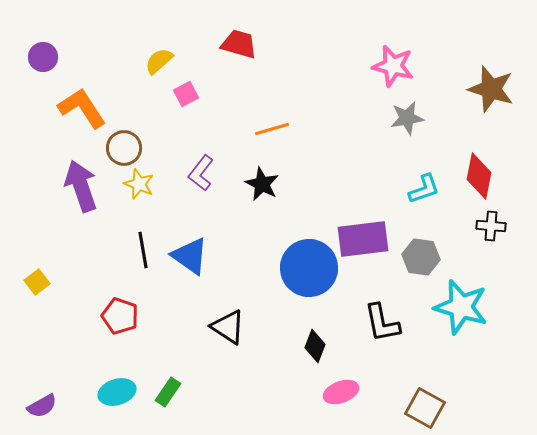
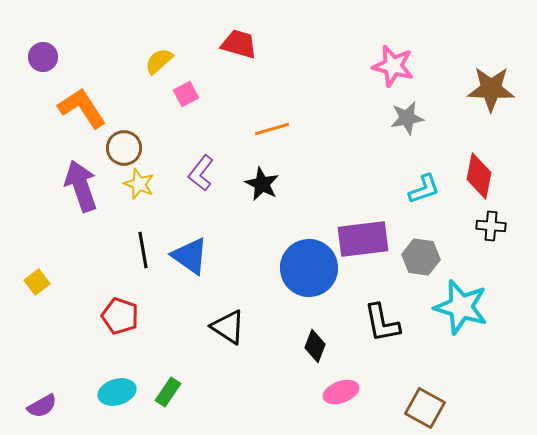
brown star: rotated 15 degrees counterclockwise
